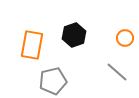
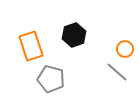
orange circle: moved 11 px down
orange rectangle: moved 1 px left, 1 px down; rotated 28 degrees counterclockwise
gray pentagon: moved 2 px left, 2 px up; rotated 28 degrees clockwise
